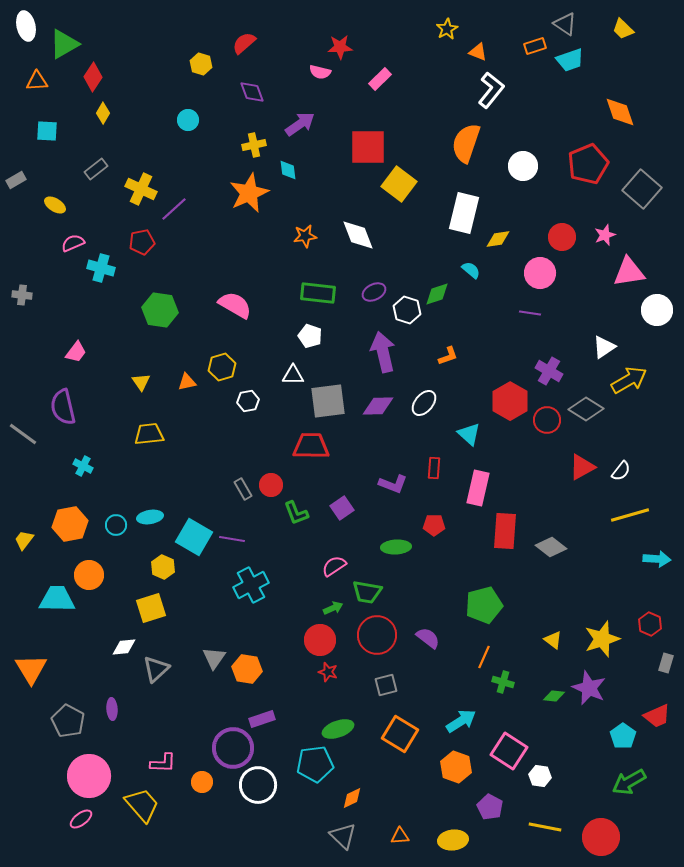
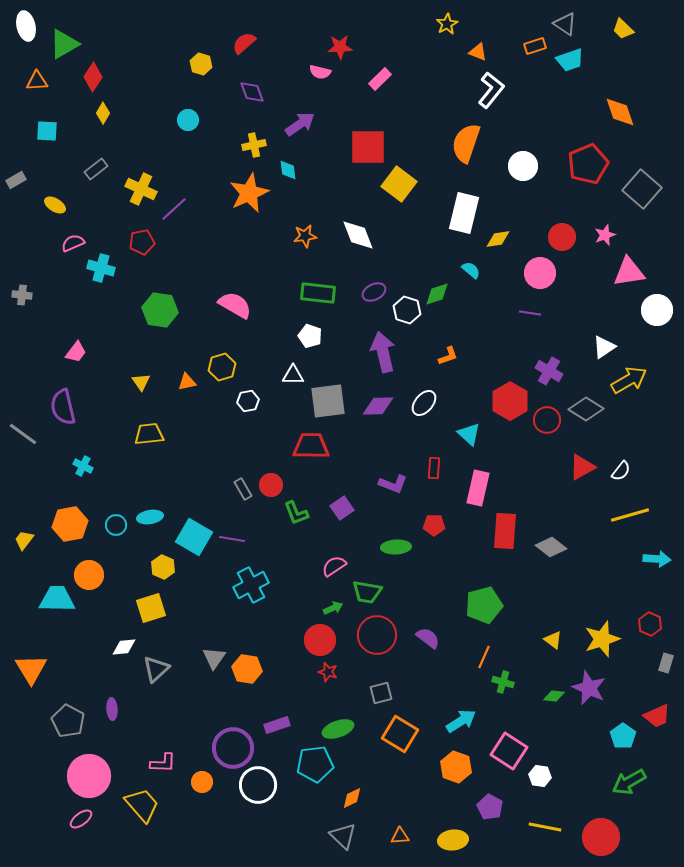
yellow star at (447, 29): moved 5 px up
gray square at (386, 685): moved 5 px left, 8 px down
purple rectangle at (262, 719): moved 15 px right, 6 px down
